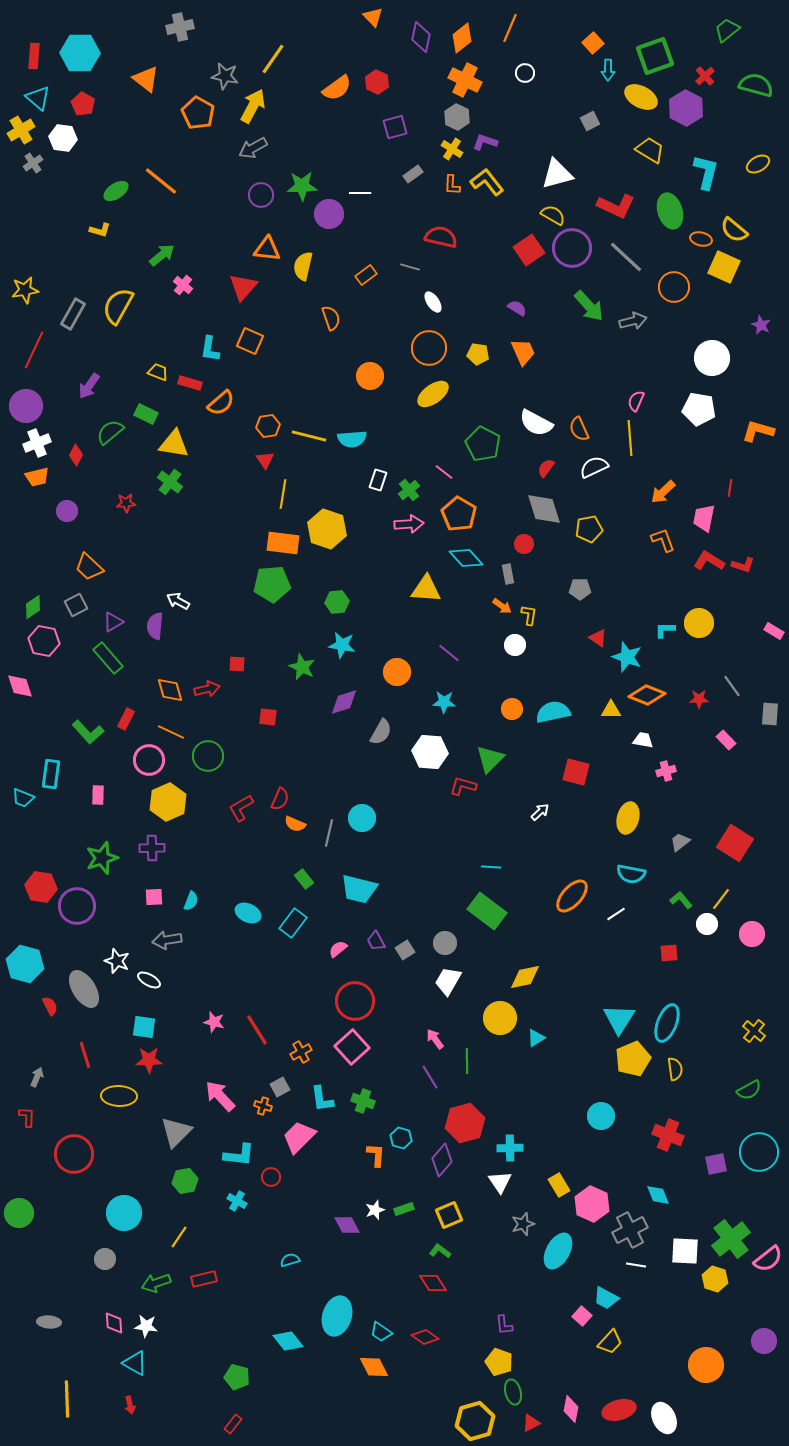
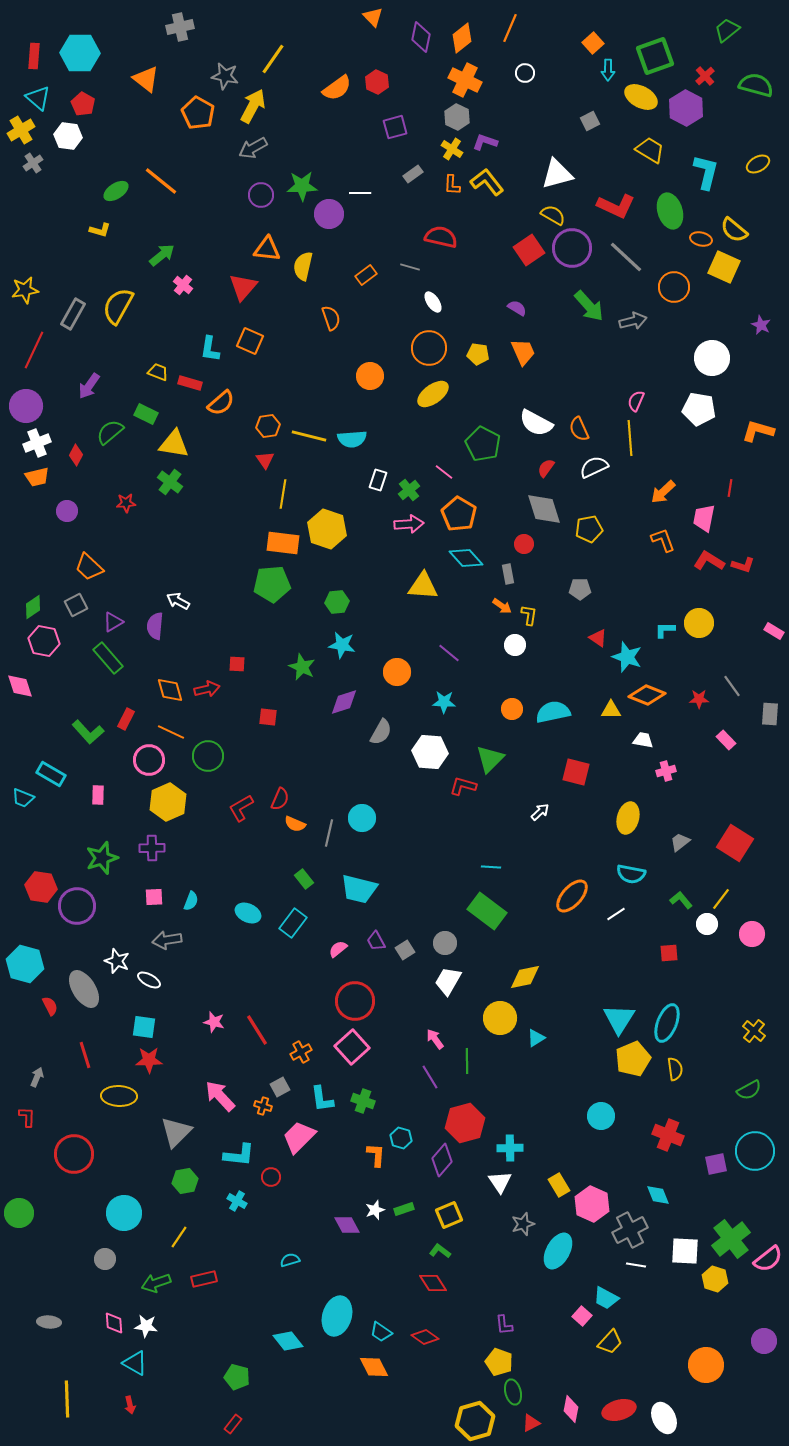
white hexagon at (63, 138): moved 5 px right, 2 px up
yellow triangle at (426, 589): moved 3 px left, 3 px up
cyan rectangle at (51, 774): rotated 68 degrees counterclockwise
cyan circle at (759, 1152): moved 4 px left, 1 px up
